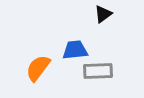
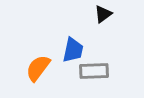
blue trapezoid: moved 2 px left; rotated 108 degrees clockwise
gray rectangle: moved 4 px left
